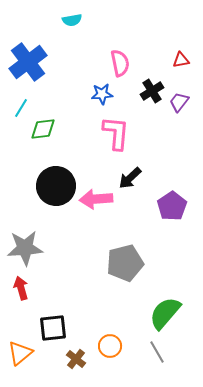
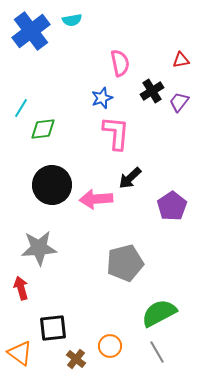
blue cross: moved 3 px right, 31 px up
blue star: moved 4 px down; rotated 15 degrees counterclockwise
black circle: moved 4 px left, 1 px up
gray star: moved 14 px right
green semicircle: moved 6 px left; rotated 21 degrees clockwise
orange triangle: rotated 44 degrees counterclockwise
